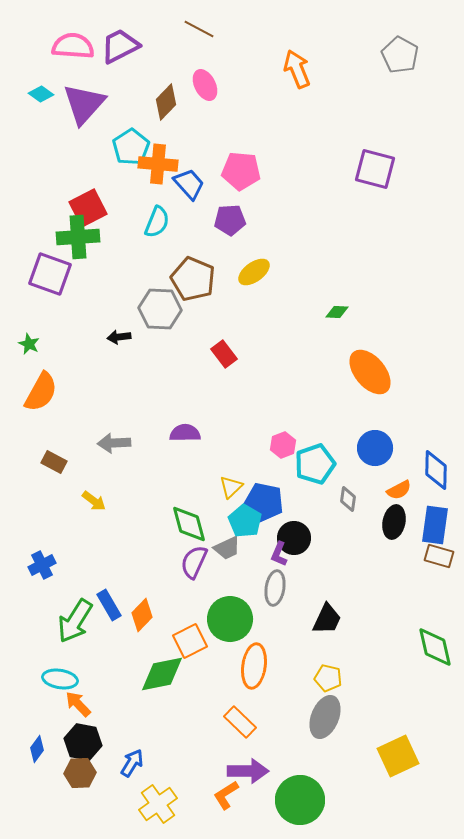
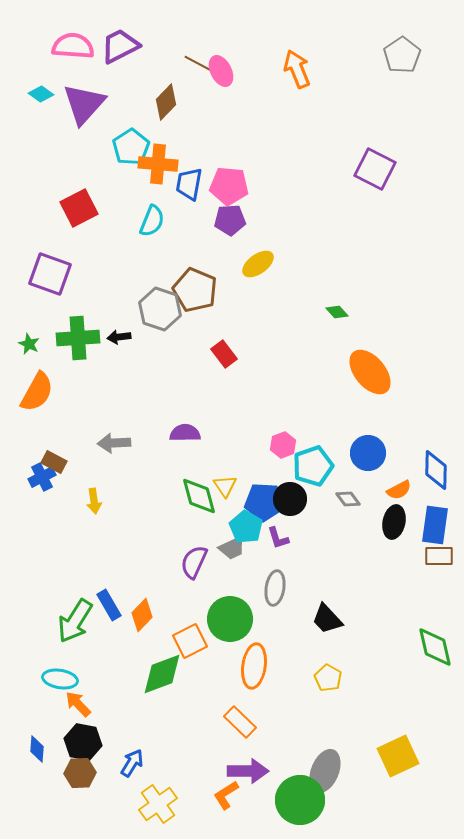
brown line at (199, 29): moved 35 px down
gray pentagon at (400, 55): moved 2 px right; rotated 9 degrees clockwise
pink ellipse at (205, 85): moved 16 px right, 14 px up
purple square at (375, 169): rotated 12 degrees clockwise
pink pentagon at (241, 171): moved 12 px left, 15 px down
blue trapezoid at (189, 184): rotated 128 degrees counterclockwise
red square at (88, 208): moved 9 px left
cyan semicircle at (157, 222): moved 5 px left, 1 px up
green cross at (78, 237): moved 101 px down
yellow ellipse at (254, 272): moved 4 px right, 8 px up
brown pentagon at (193, 279): moved 2 px right, 11 px down
gray hexagon at (160, 309): rotated 15 degrees clockwise
green diamond at (337, 312): rotated 45 degrees clockwise
orange semicircle at (41, 392): moved 4 px left
blue circle at (375, 448): moved 7 px left, 5 px down
cyan pentagon at (315, 464): moved 2 px left, 2 px down
yellow triangle at (231, 487): moved 6 px left, 1 px up; rotated 20 degrees counterclockwise
gray diamond at (348, 499): rotated 45 degrees counterclockwise
yellow arrow at (94, 501): rotated 45 degrees clockwise
blue pentagon at (264, 502): rotated 9 degrees counterclockwise
cyan pentagon at (245, 521): moved 1 px right, 6 px down
green diamond at (189, 524): moved 10 px right, 28 px up
black circle at (294, 538): moved 4 px left, 39 px up
gray trapezoid at (227, 548): moved 5 px right
purple L-shape at (279, 554): moved 1 px left, 16 px up; rotated 40 degrees counterclockwise
brown rectangle at (439, 556): rotated 16 degrees counterclockwise
blue cross at (42, 565): moved 88 px up
black trapezoid at (327, 619): rotated 112 degrees clockwise
green diamond at (162, 674): rotated 9 degrees counterclockwise
yellow pentagon at (328, 678): rotated 16 degrees clockwise
gray ellipse at (325, 717): moved 54 px down
blue diamond at (37, 749): rotated 32 degrees counterclockwise
